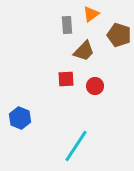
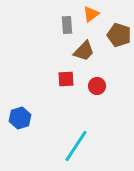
red circle: moved 2 px right
blue hexagon: rotated 20 degrees clockwise
